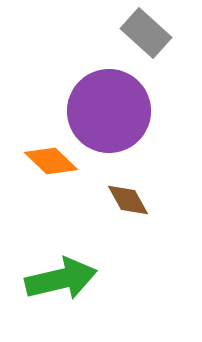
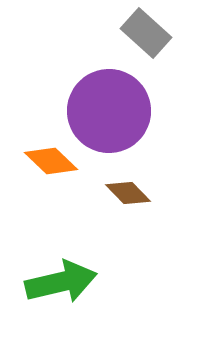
brown diamond: moved 7 px up; rotated 15 degrees counterclockwise
green arrow: moved 3 px down
